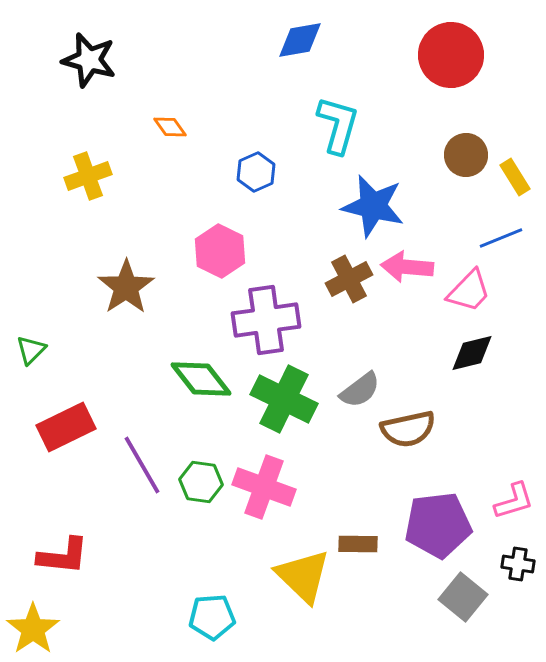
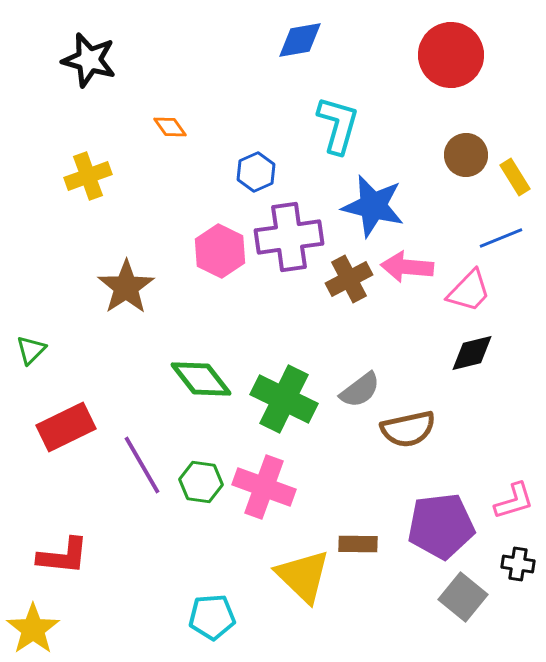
purple cross: moved 23 px right, 83 px up
purple pentagon: moved 3 px right, 1 px down
